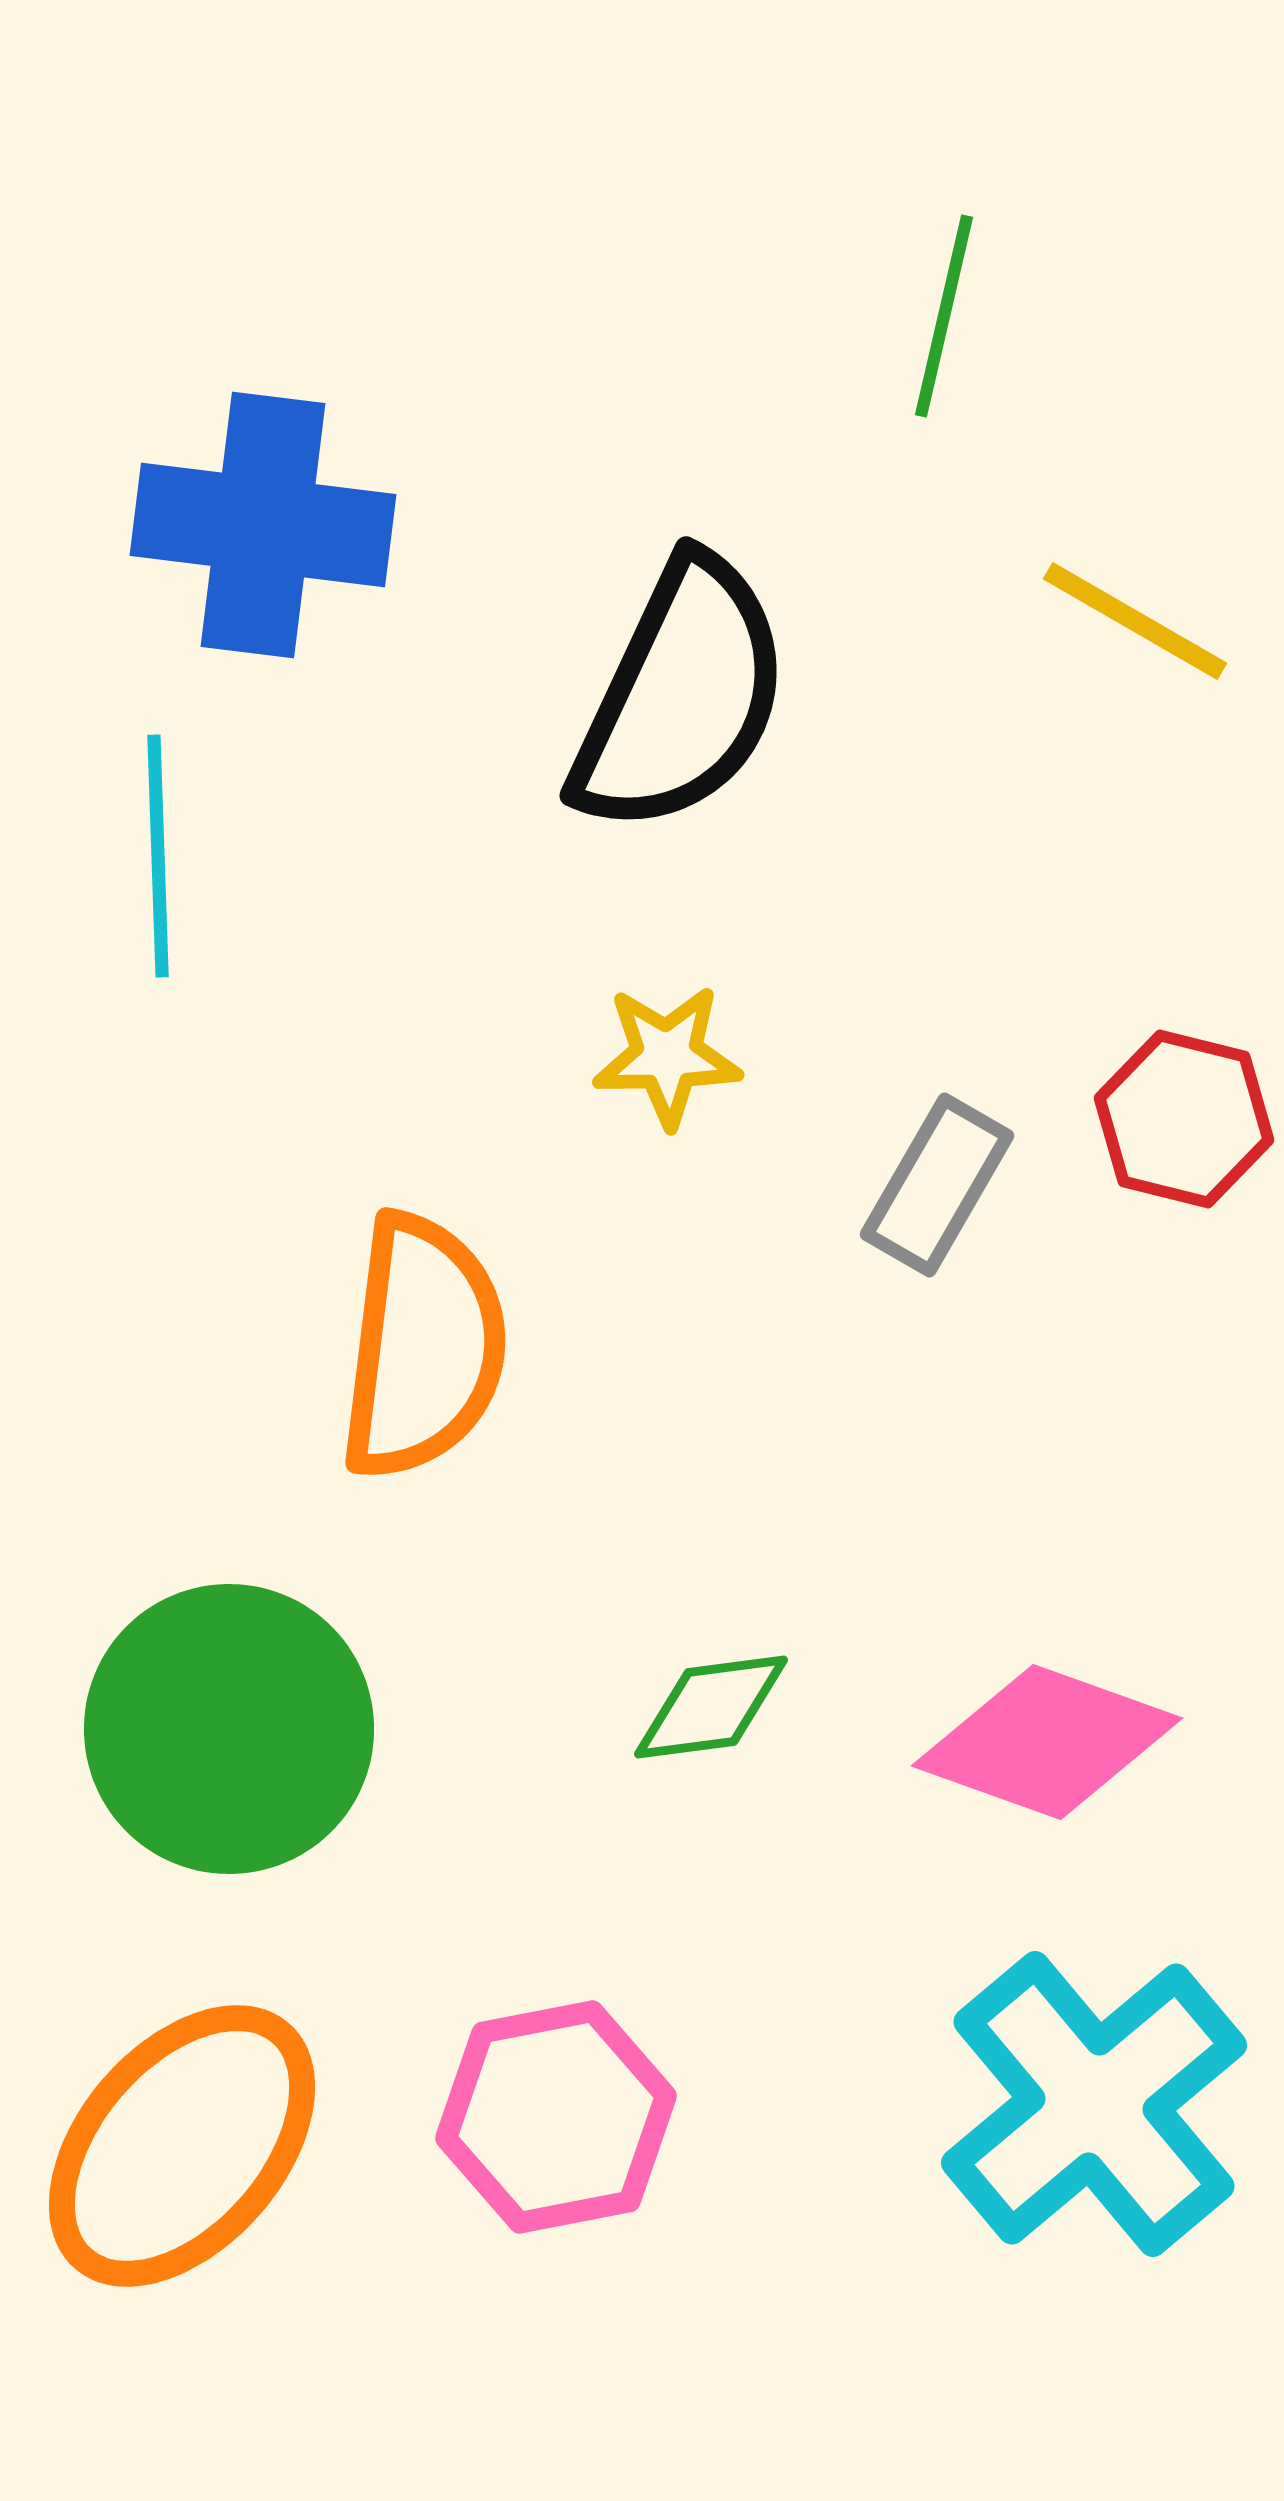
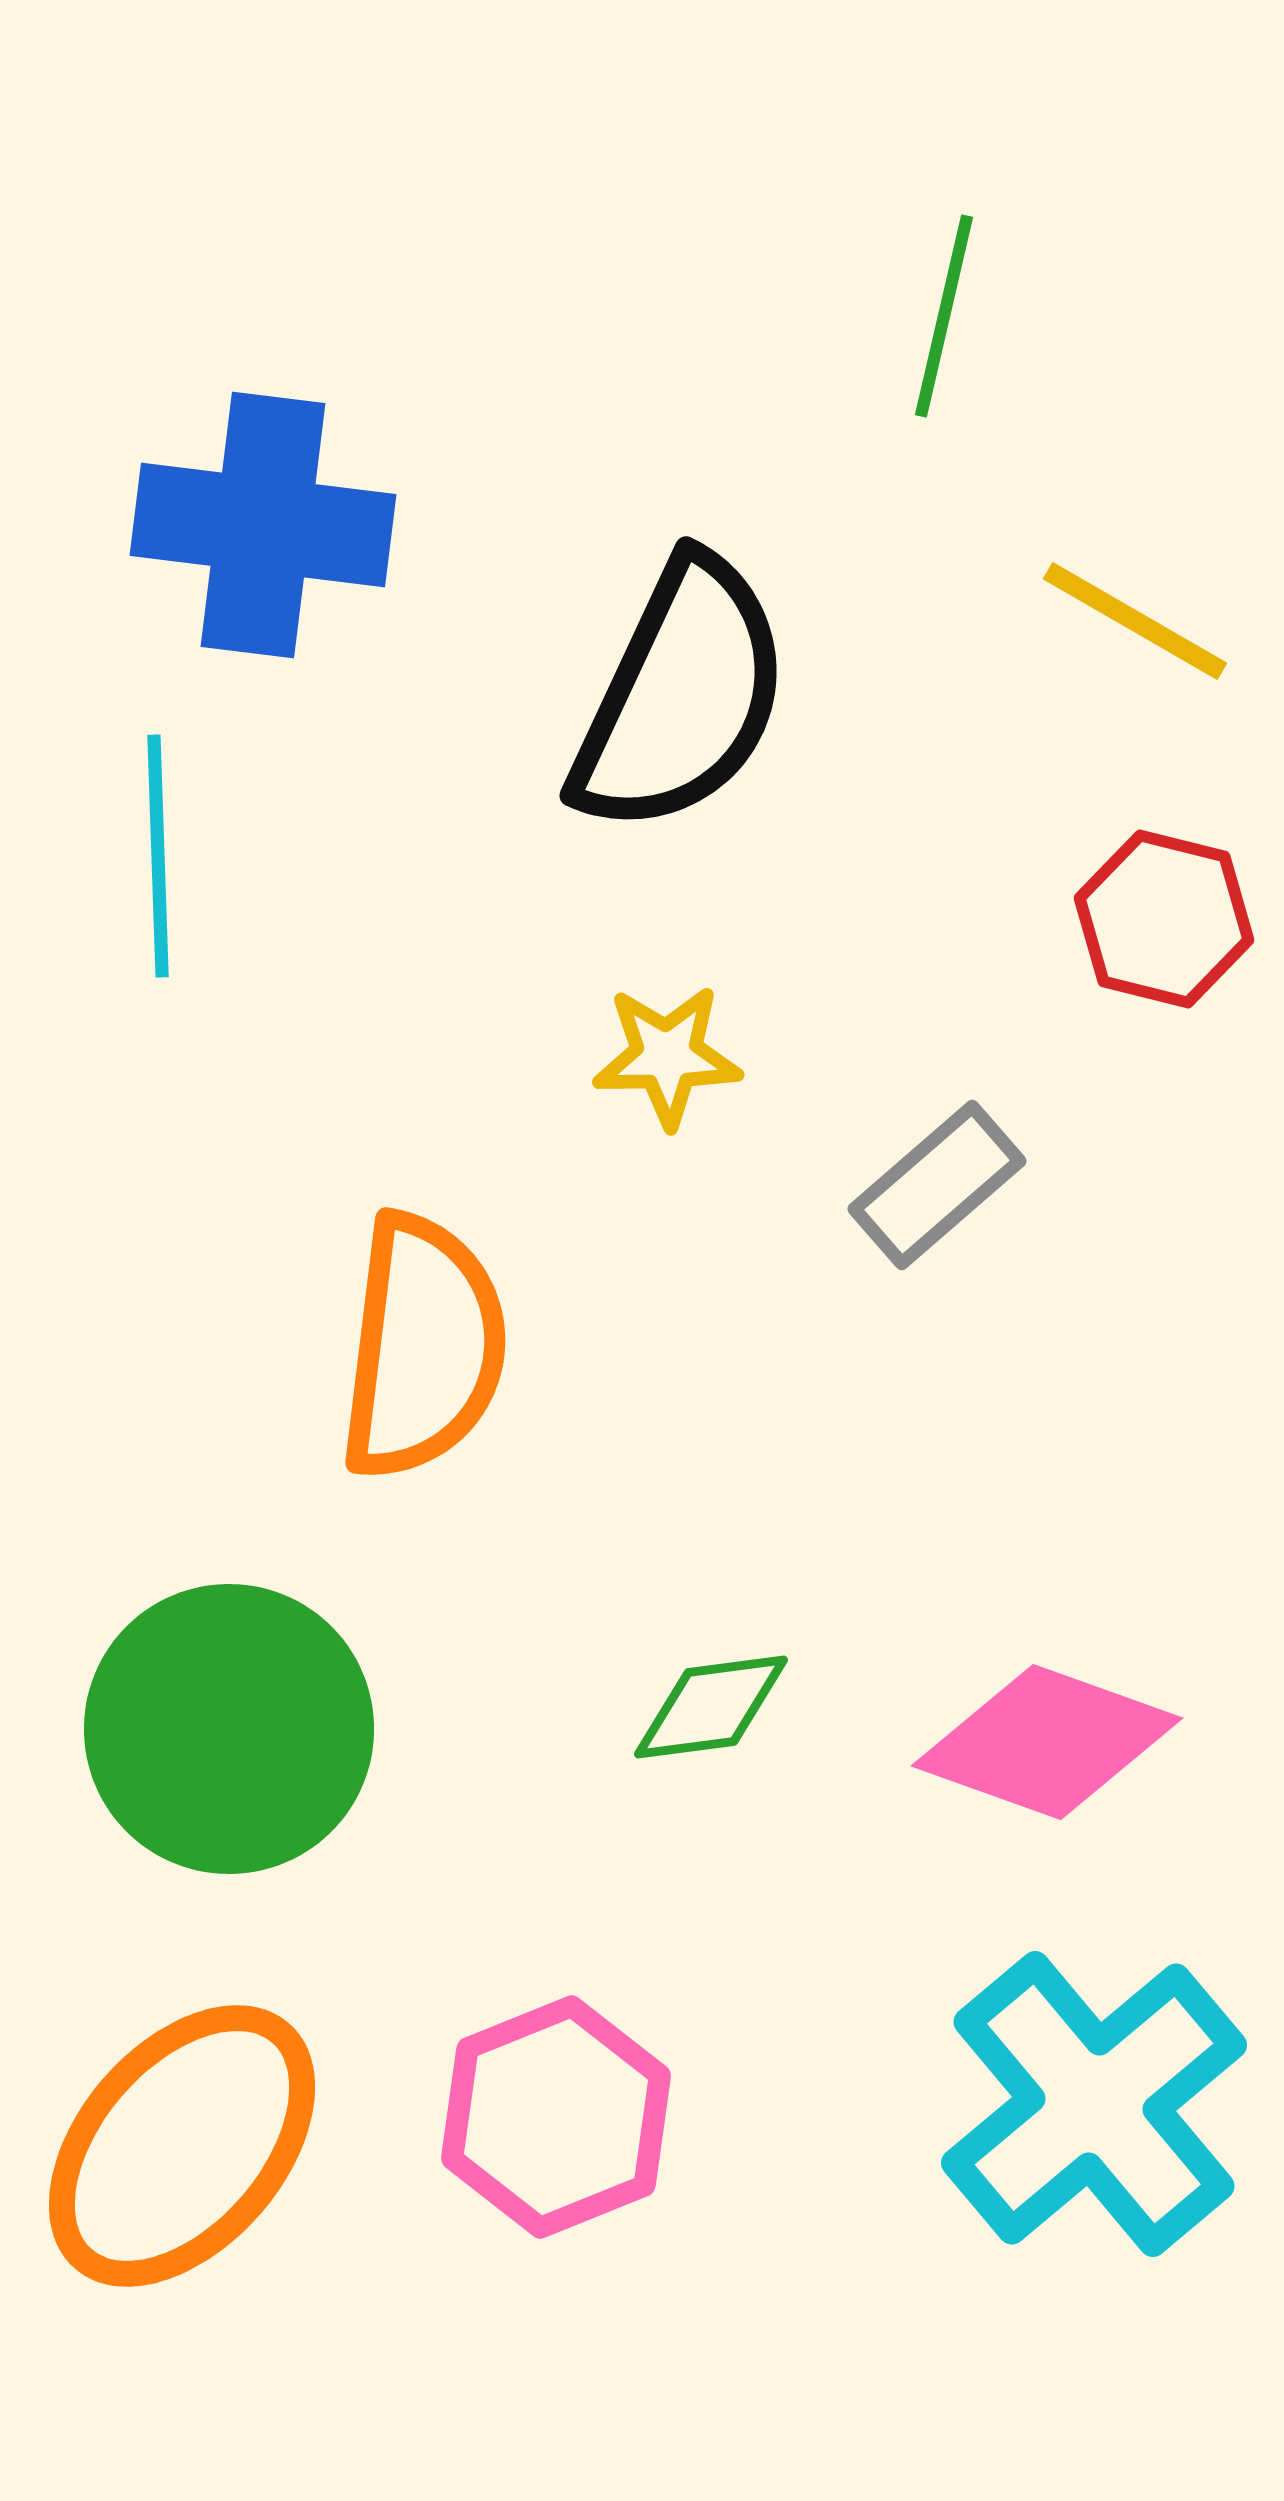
red hexagon: moved 20 px left, 200 px up
gray rectangle: rotated 19 degrees clockwise
pink hexagon: rotated 11 degrees counterclockwise
